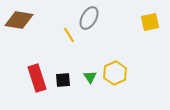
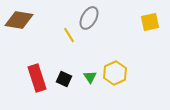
black square: moved 1 px right, 1 px up; rotated 28 degrees clockwise
